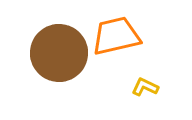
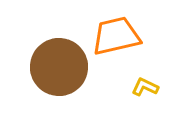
brown circle: moved 14 px down
